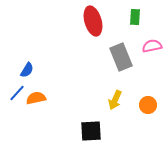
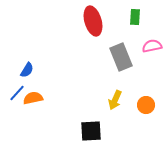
orange semicircle: moved 3 px left
orange circle: moved 2 px left
